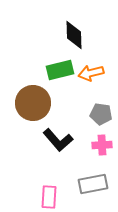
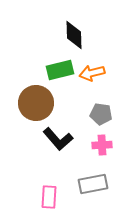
orange arrow: moved 1 px right
brown circle: moved 3 px right
black L-shape: moved 1 px up
